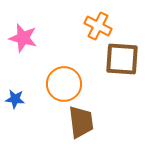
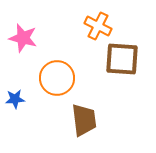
orange circle: moved 7 px left, 6 px up
blue star: rotated 12 degrees counterclockwise
brown trapezoid: moved 3 px right, 2 px up
